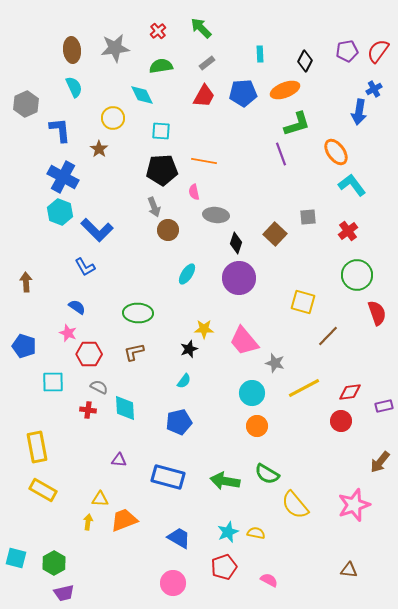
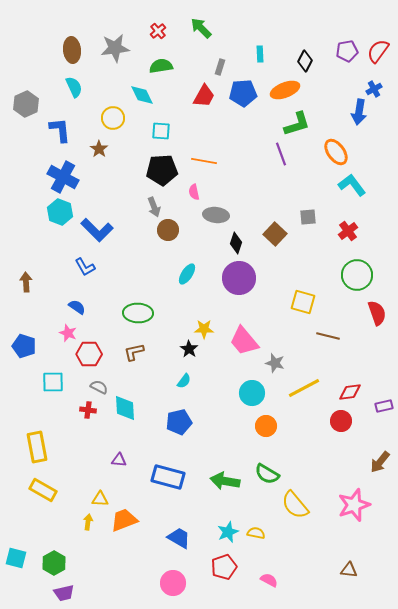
gray rectangle at (207, 63): moved 13 px right, 4 px down; rotated 35 degrees counterclockwise
brown line at (328, 336): rotated 60 degrees clockwise
black star at (189, 349): rotated 18 degrees counterclockwise
orange circle at (257, 426): moved 9 px right
